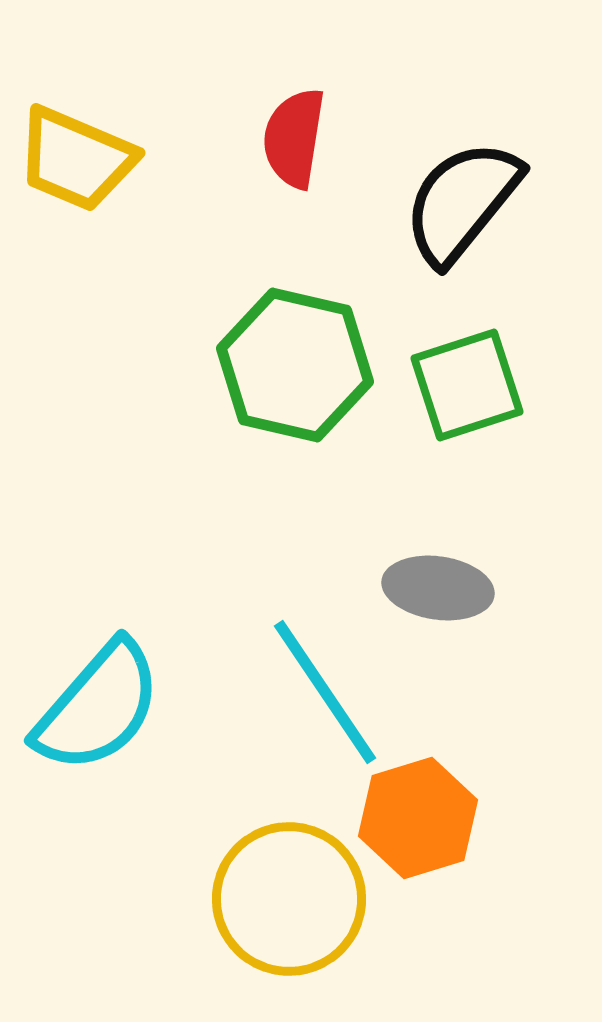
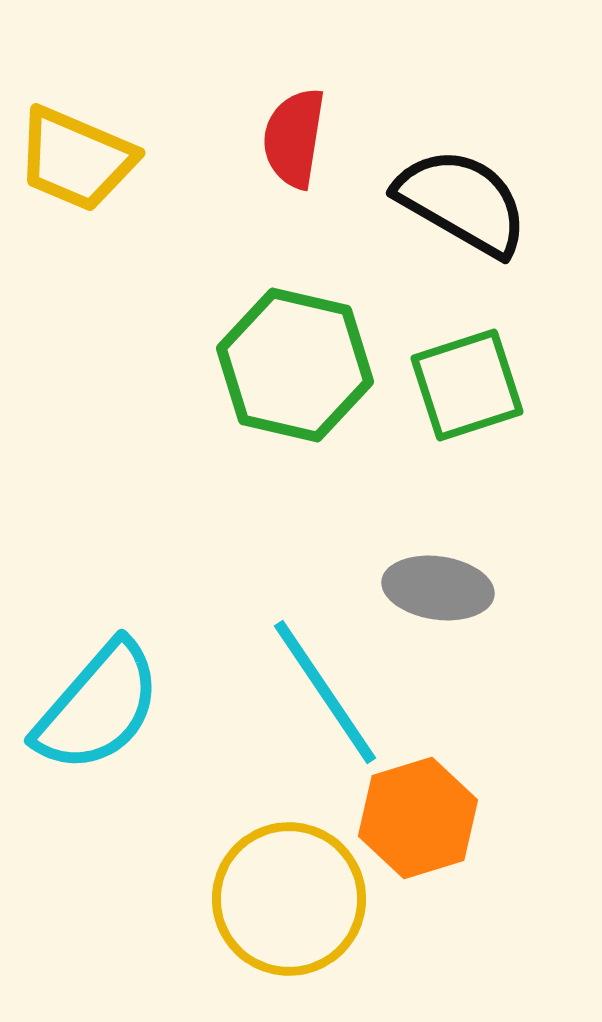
black semicircle: rotated 81 degrees clockwise
